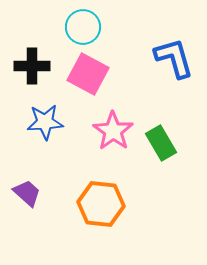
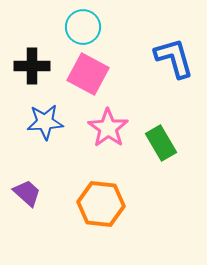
pink star: moved 5 px left, 3 px up
